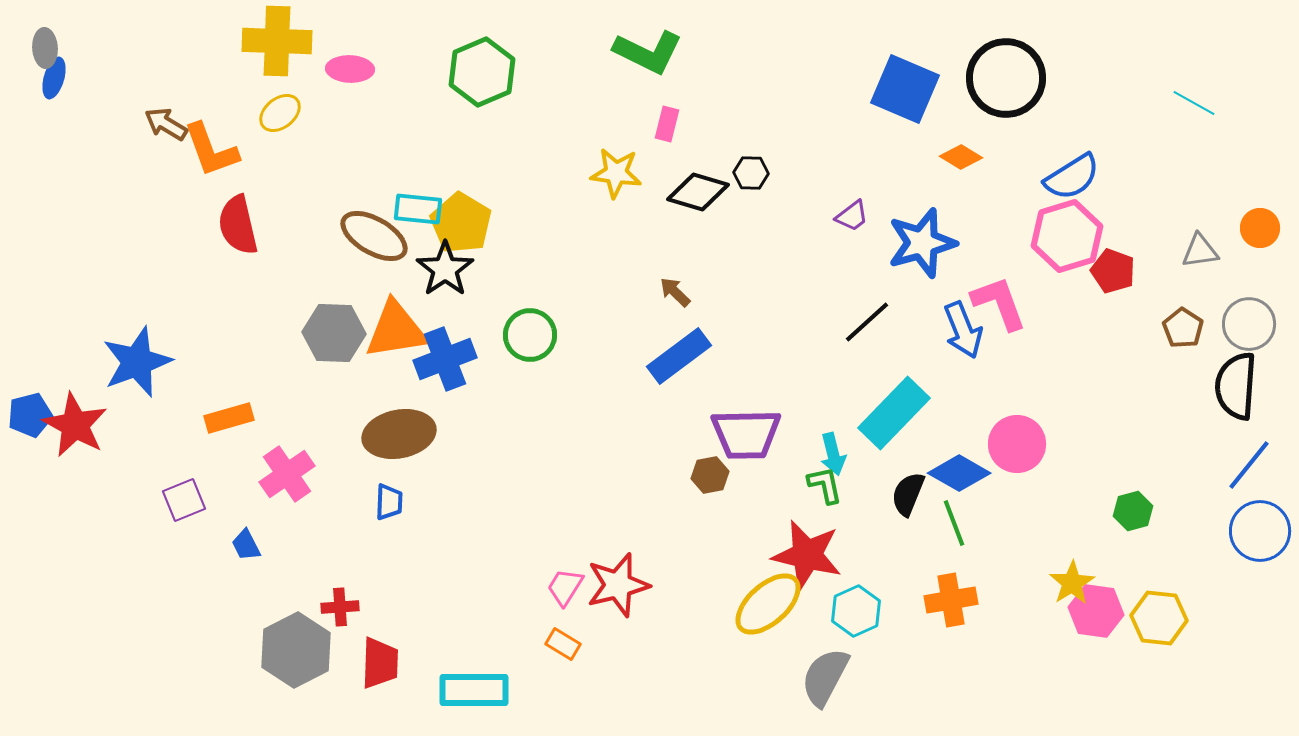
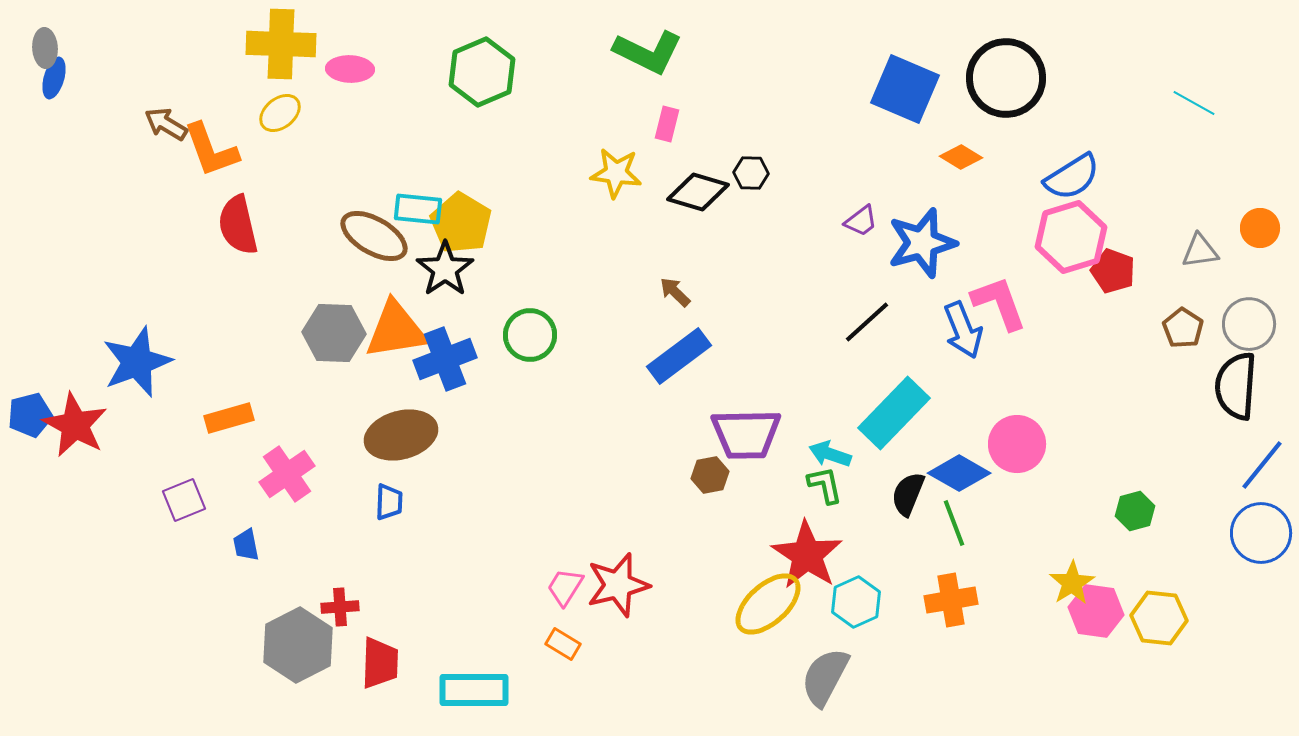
yellow cross at (277, 41): moved 4 px right, 3 px down
purple trapezoid at (852, 216): moved 9 px right, 5 px down
pink hexagon at (1067, 236): moved 4 px right, 1 px down
brown ellipse at (399, 434): moved 2 px right, 1 px down; rotated 4 degrees counterclockwise
cyan arrow at (833, 454): moved 3 px left; rotated 123 degrees clockwise
blue line at (1249, 465): moved 13 px right
green hexagon at (1133, 511): moved 2 px right
blue circle at (1260, 531): moved 1 px right, 2 px down
blue trapezoid at (246, 545): rotated 16 degrees clockwise
red star at (807, 555): rotated 20 degrees clockwise
cyan hexagon at (856, 611): moved 9 px up
gray hexagon at (296, 650): moved 2 px right, 5 px up
